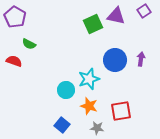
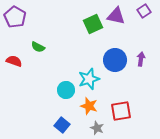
green semicircle: moved 9 px right, 3 px down
gray star: rotated 16 degrees clockwise
